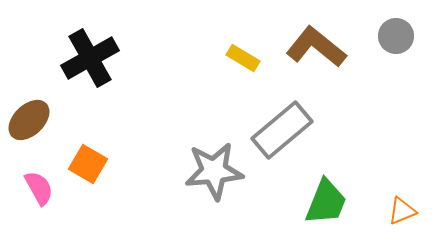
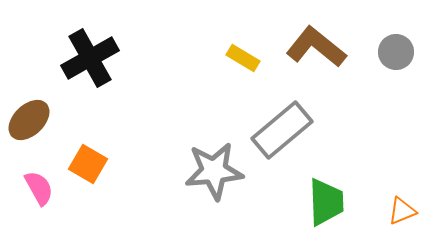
gray circle: moved 16 px down
green trapezoid: rotated 24 degrees counterclockwise
